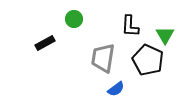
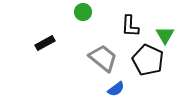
green circle: moved 9 px right, 7 px up
gray trapezoid: rotated 120 degrees clockwise
